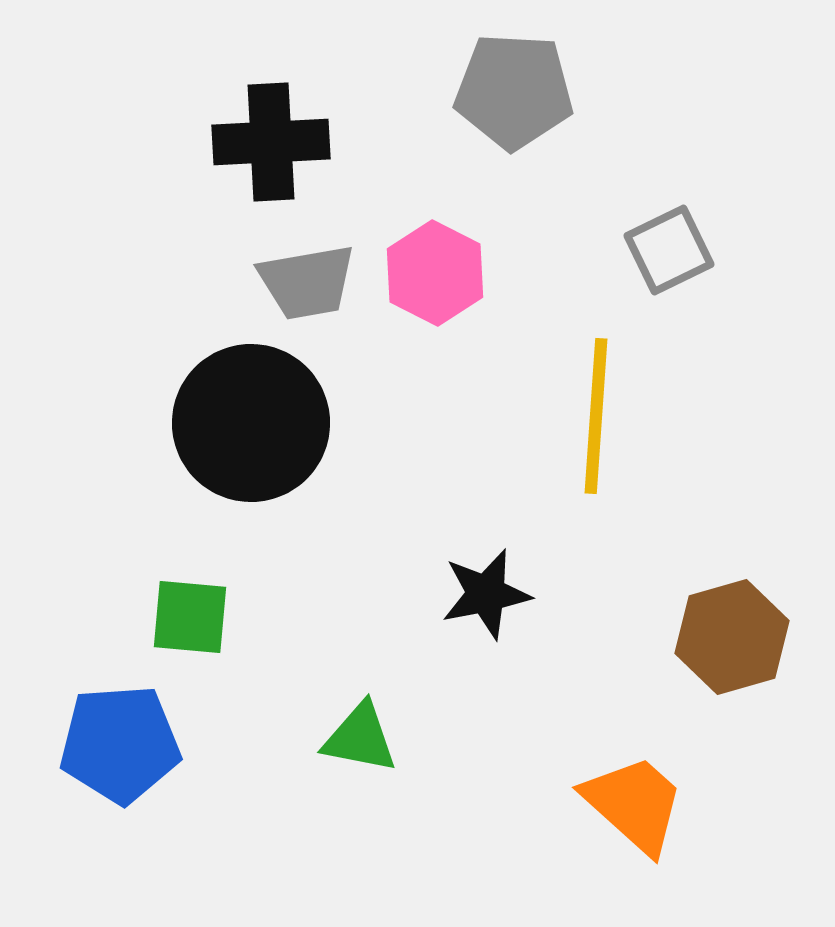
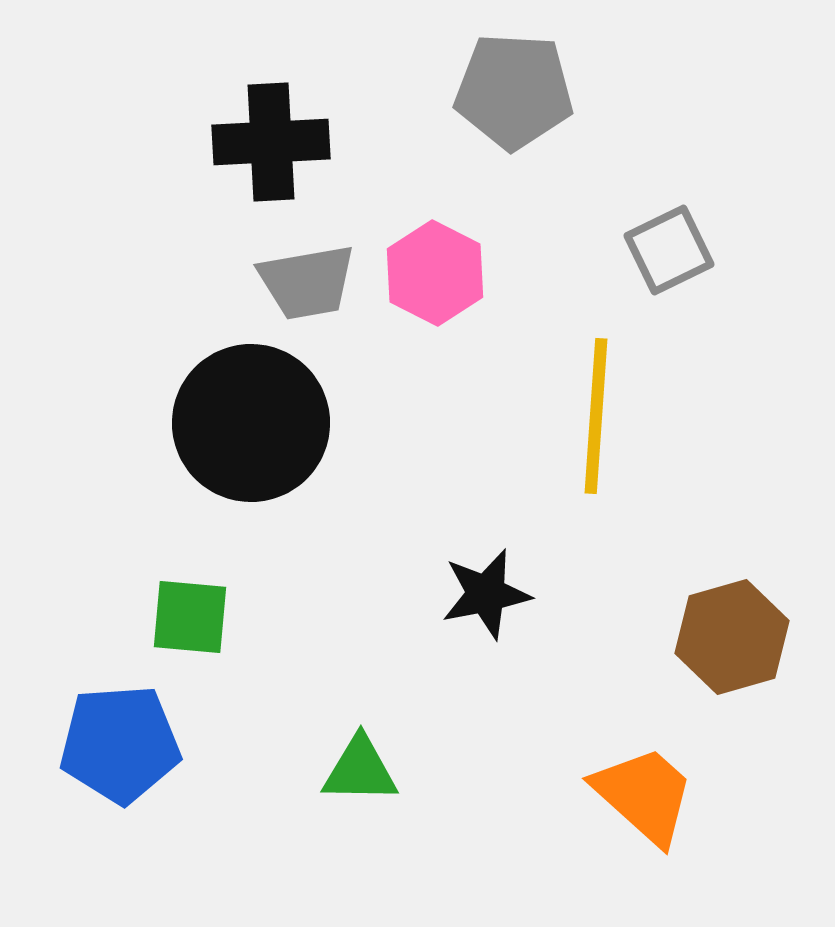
green triangle: moved 32 px down; rotated 10 degrees counterclockwise
orange trapezoid: moved 10 px right, 9 px up
